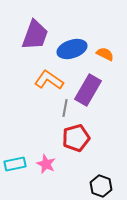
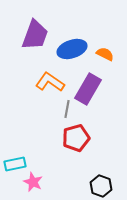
orange L-shape: moved 1 px right, 2 px down
purple rectangle: moved 1 px up
gray line: moved 2 px right, 1 px down
pink star: moved 13 px left, 18 px down
